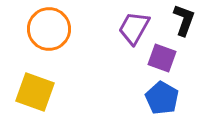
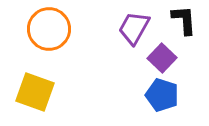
black L-shape: rotated 24 degrees counterclockwise
purple square: rotated 24 degrees clockwise
blue pentagon: moved 3 px up; rotated 12 degrees counterclockwise
